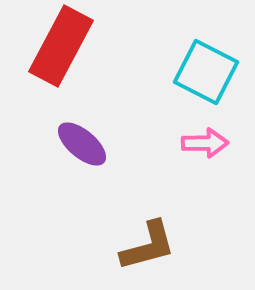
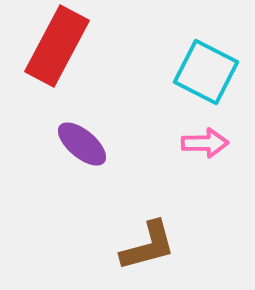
red rectangle: moved 4 px left
